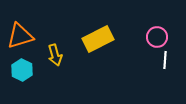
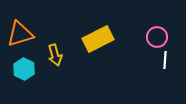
orange triangle: moved 2 px up
cyan hexagon: moved 2 px right, 1 px up
